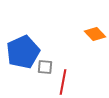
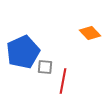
orange diamond: moved 5 px left, 1 px up
red line: moved 1 px up
